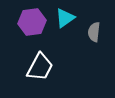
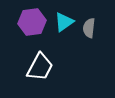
cyan triangle: moved 1 px left, 4 px down
gray semicircle: moved 5 px left, 4 px up
